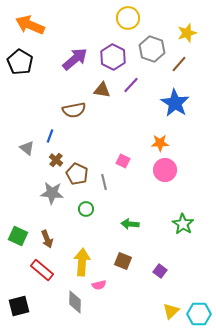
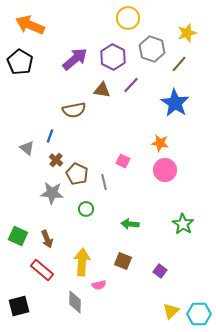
orange star: rotated 12 degrees clockwise
